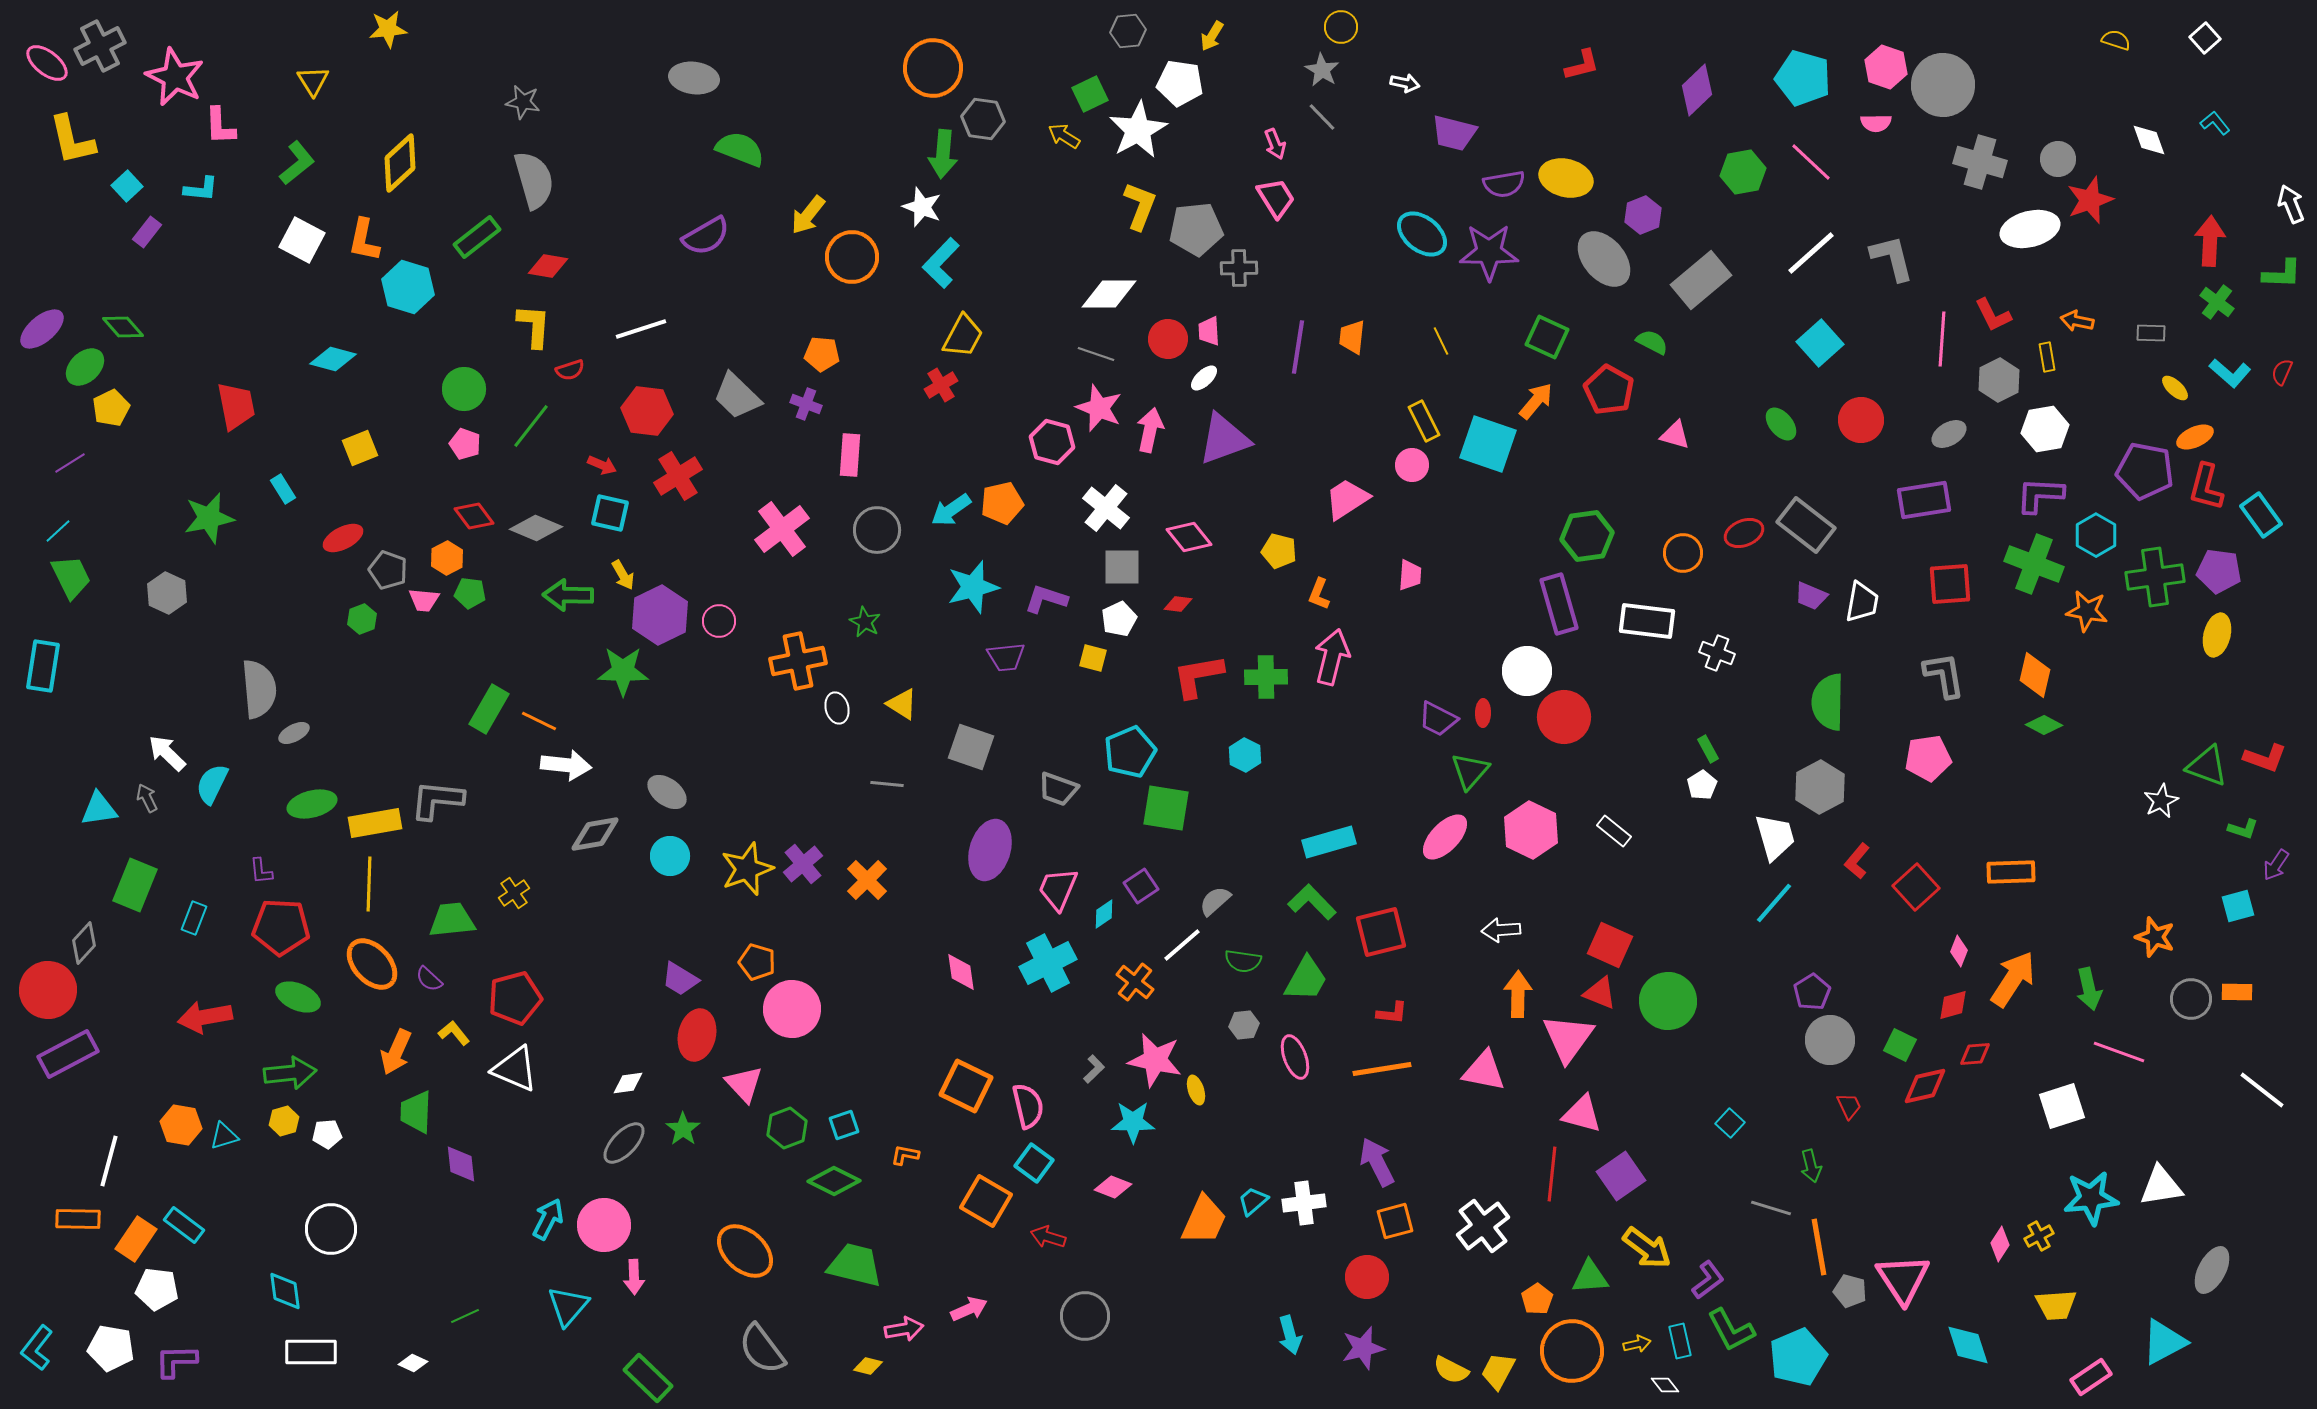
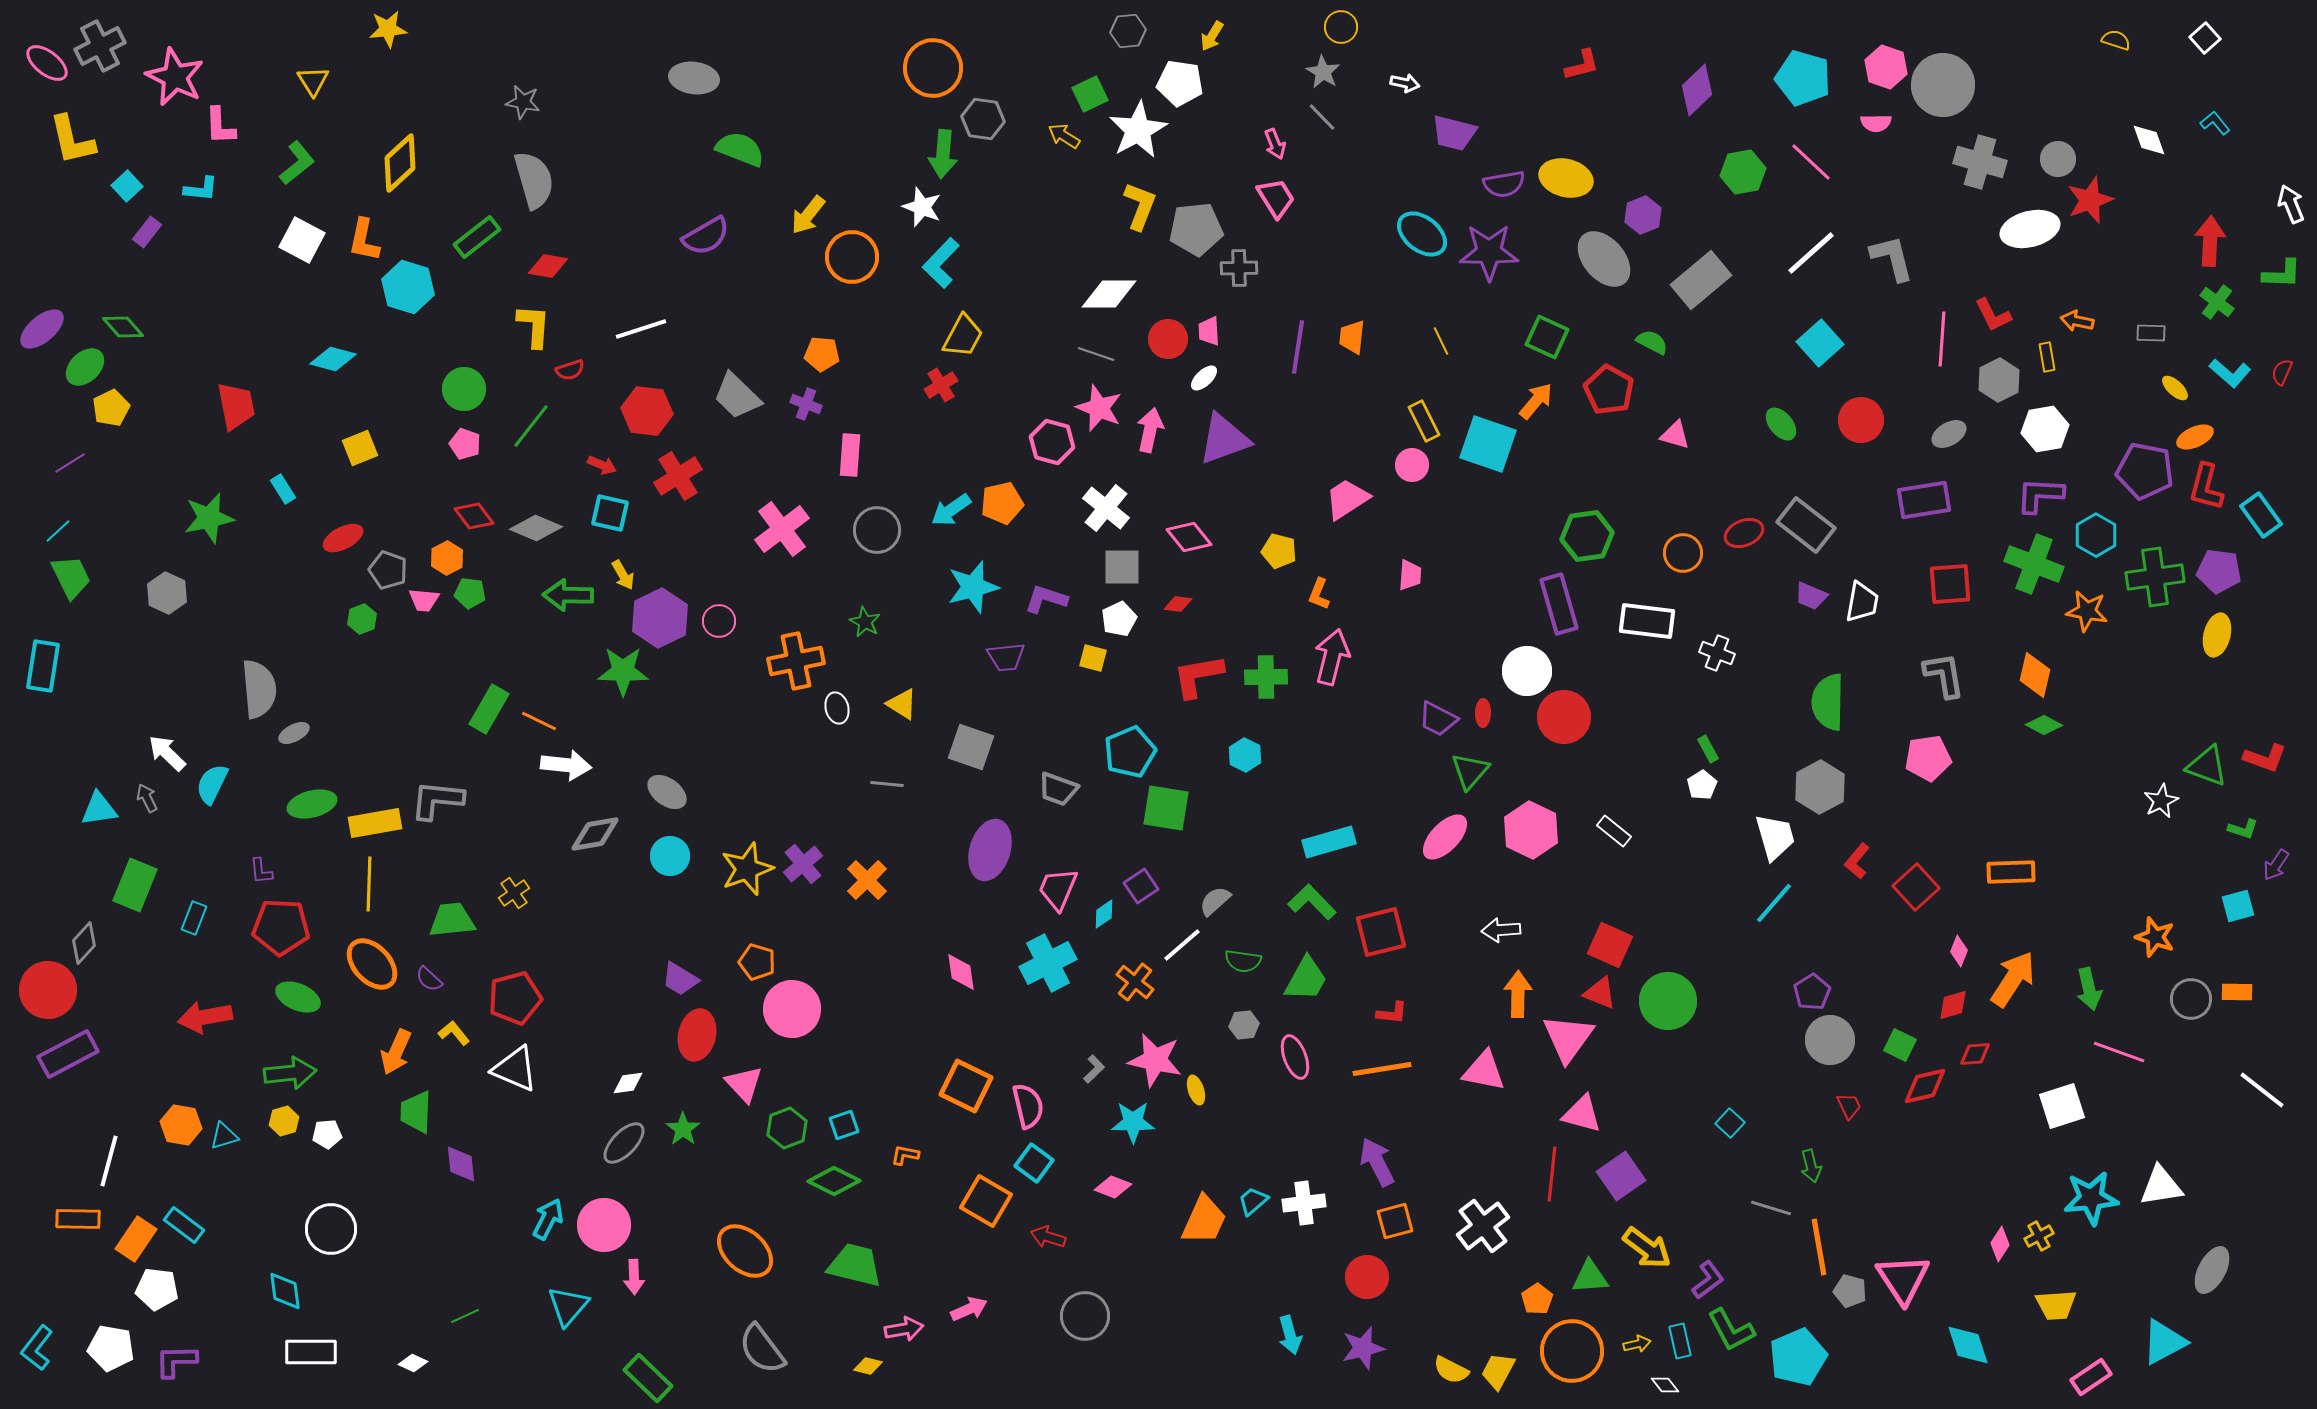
gray star at (1322, 70): moved 1 px right, 2 px down
purple hexagon at (660, 615): moved 3 px down
orange cross at (798, 661): moved 2 px left
